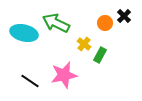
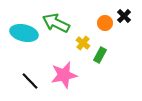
yellow cross: moved 1 px left, 1 px up
black line: rotated 12 degrees clockwise
